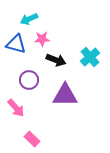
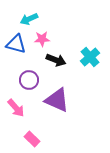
purple triangle: moved 8 px left, 5 px down; rotated 24 degrees clockwise
